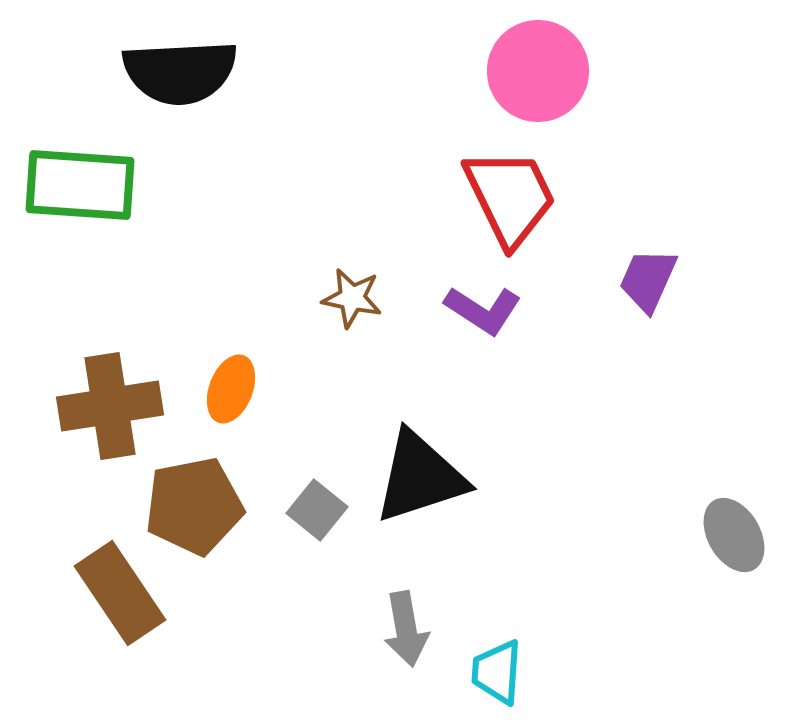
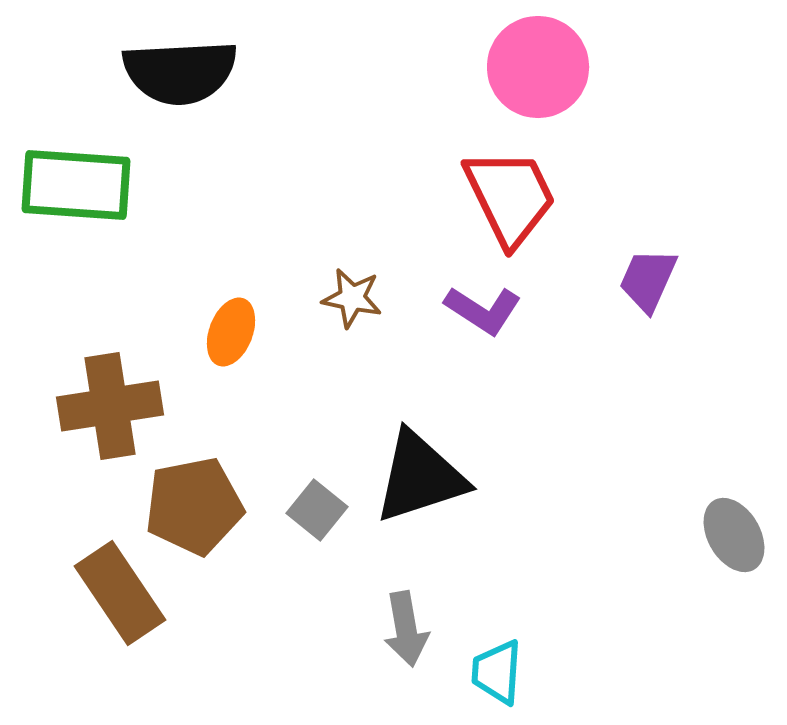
pink circle: moved 4 px up
green rectangle: moved 4 px left
orange ellipse: moved 57 px up
